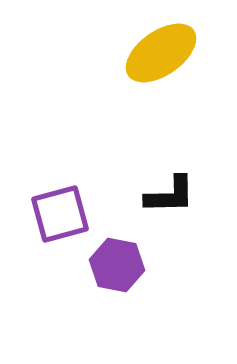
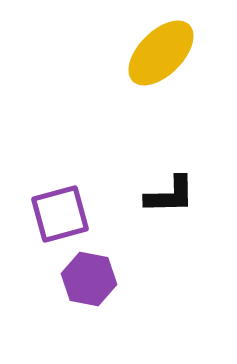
yellow ellipse: rotated 10 degrees counterclockwise
purple hexagon: moved 28 px left, 14 px down
